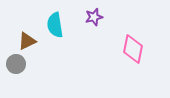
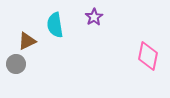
purple star: rotated 18 degrees counterclockwise
pink diamond: moved 15 px right, 7 px down
